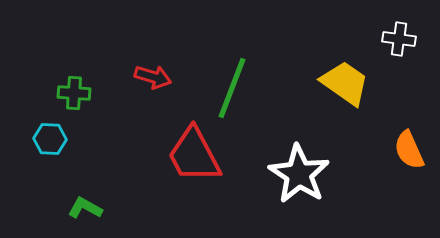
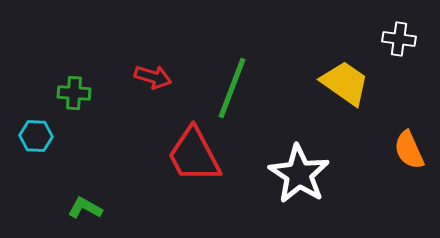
cyan hexagon: moved 14 px left, 3 px up
